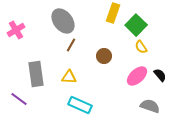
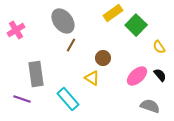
yellow rectangle: rotated 36 degrees clockwise
yellow semicircle: moved 18 px right
brown circle: moved 1 px left, 2 px down
yellow triangle: moved 23 px right, 1 px down; rotated 28 degrees clockwise
purple line: moved 3 px right; rotated 18 degrees counterclockwise
cyan rectangle: moved 12 px left, 6 px up; rotated 25 degrees clockwise
